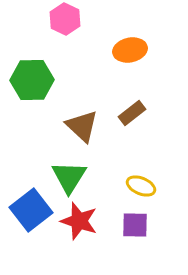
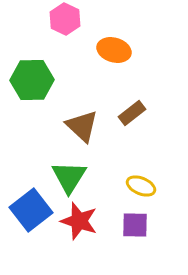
orange ellipse: moved 16 px left; rotated 28 degrees clockwise
